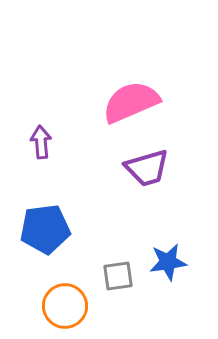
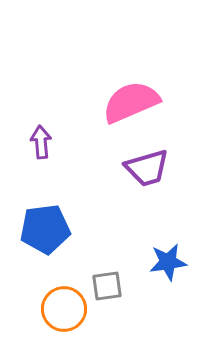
gray square: moved 11 px left, 10 px down
orange circle: moved 1 px left, 3 px down
